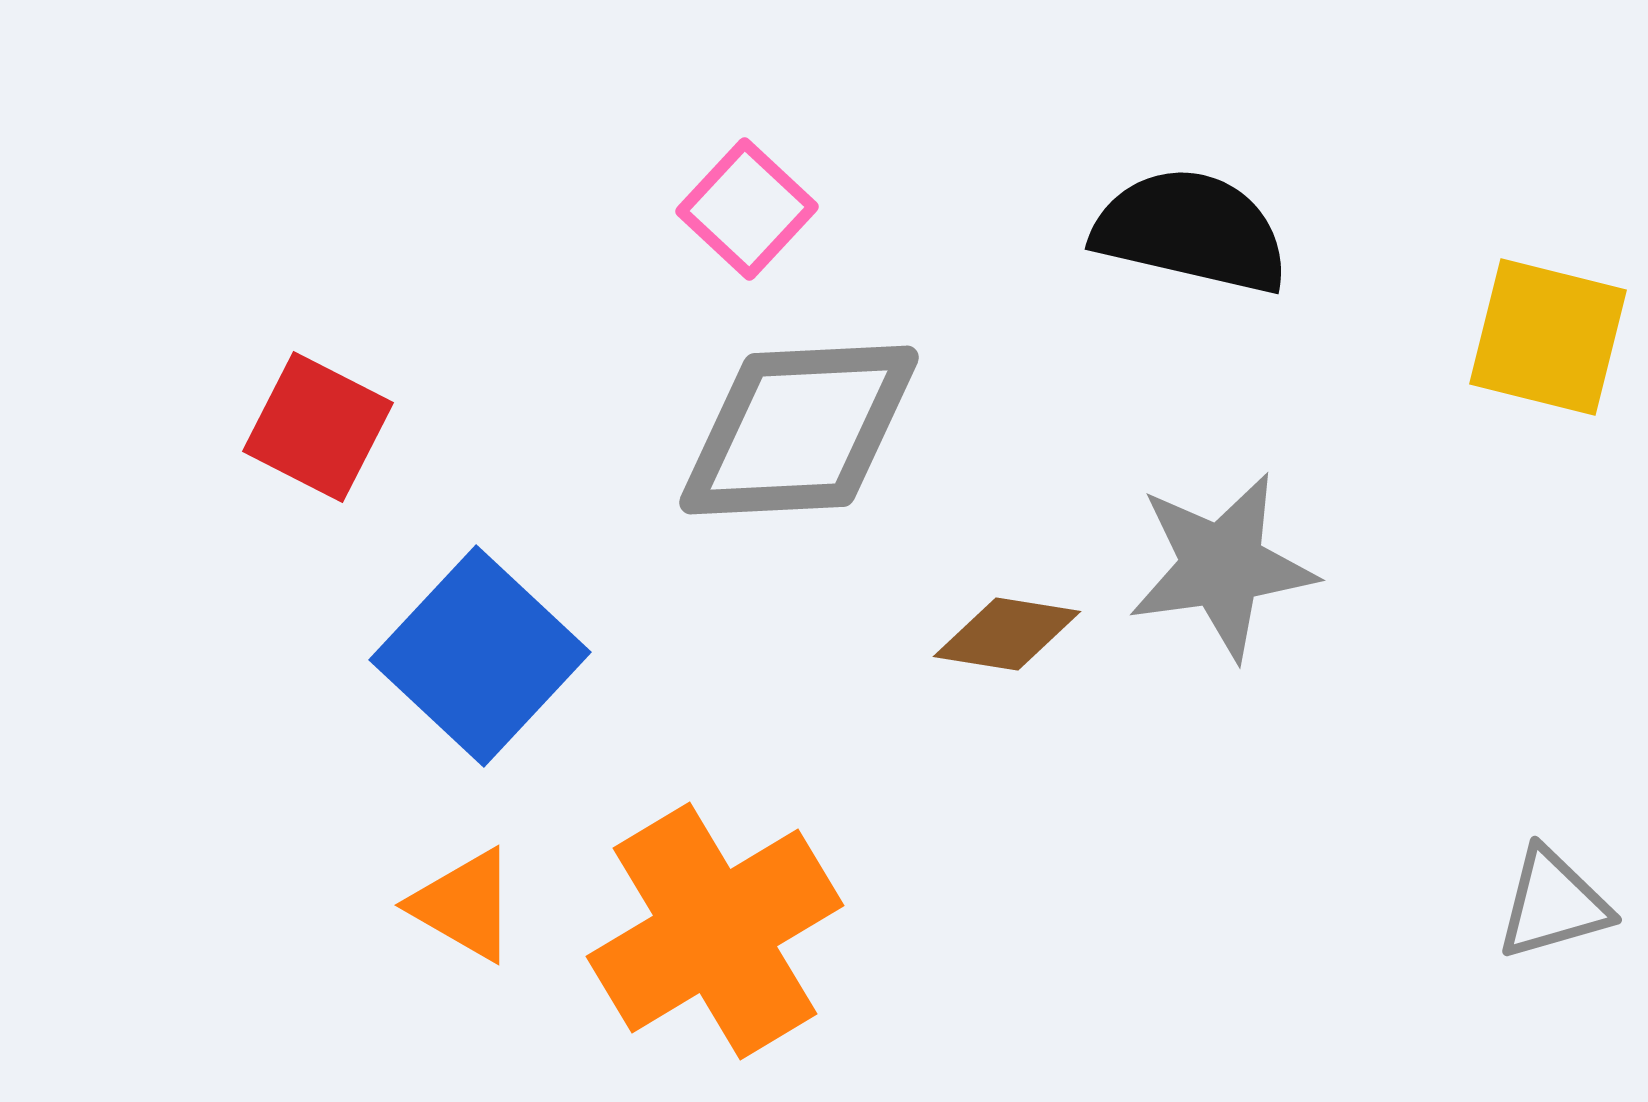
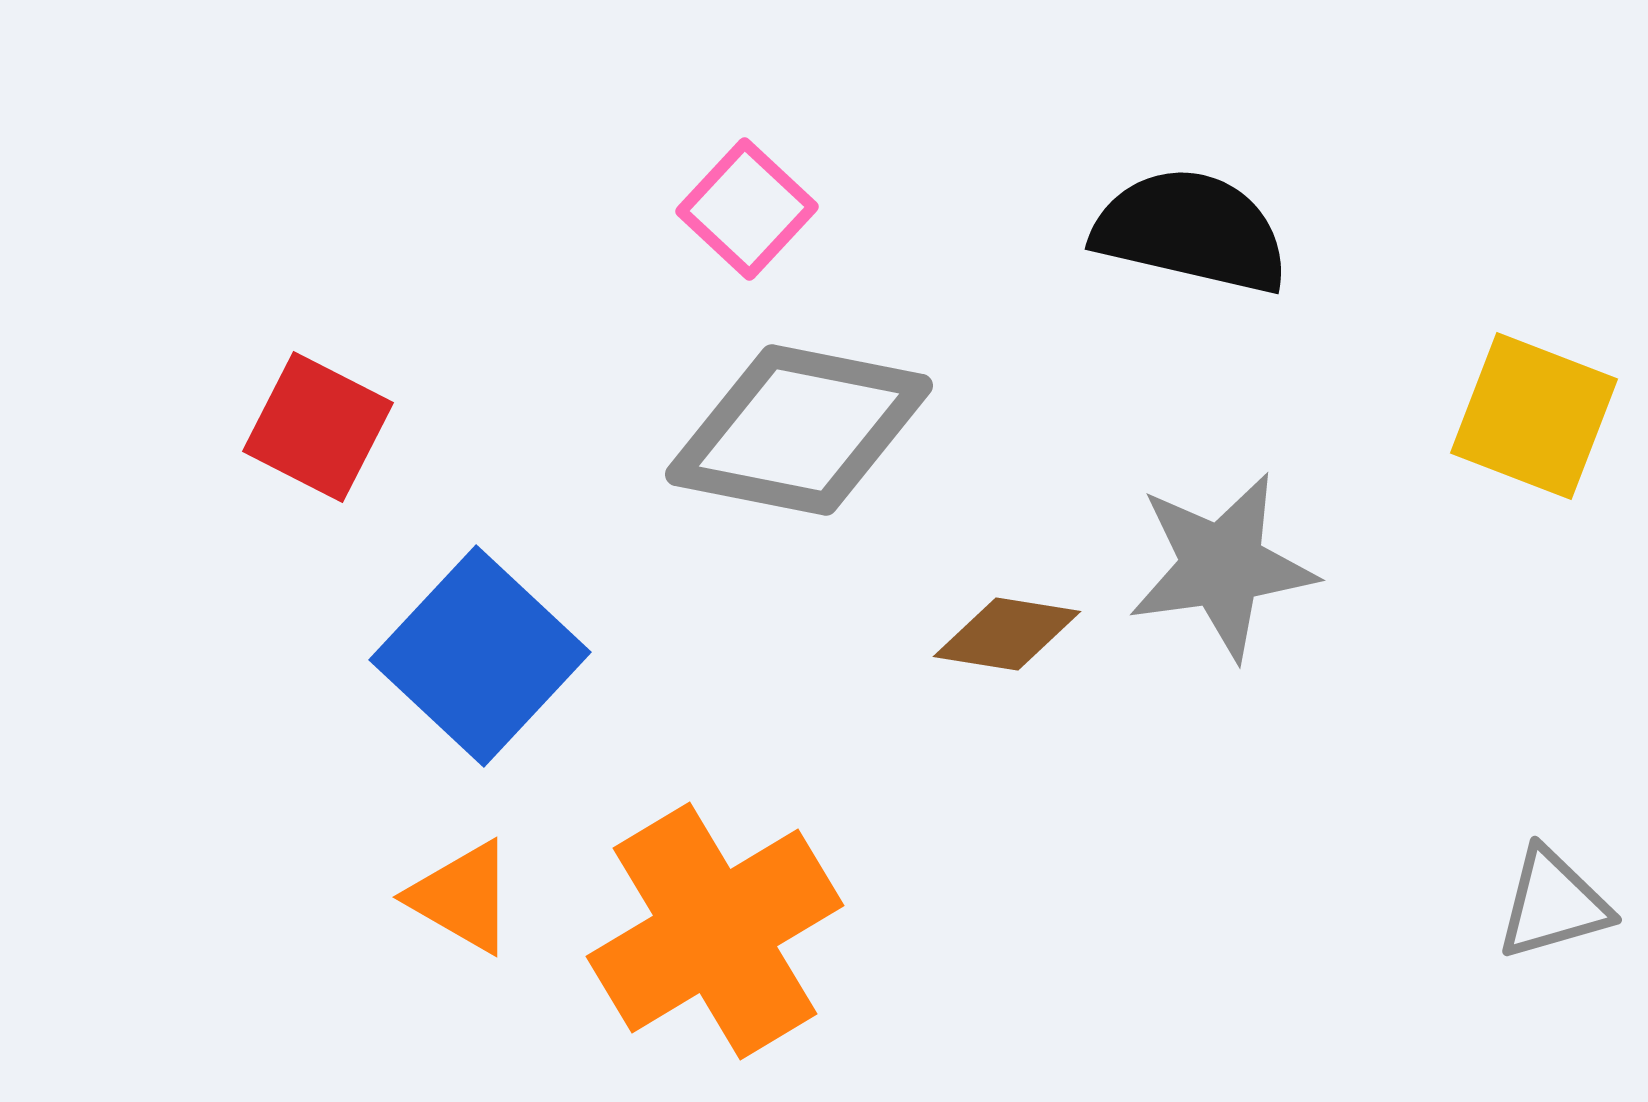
yellow square: moved 14 px left, 79 px down; rotated 7 degrees clockwise
gray diamond: rotated 14 degrees clockwise
orange triangle: moved 2 px left, 8 px up
